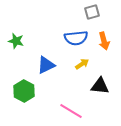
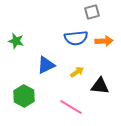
orange arrow: rotated 78 degrees counterclockwise
yellow arrow: moved 5 px left, 8 px down
green hexagon: moved 5 px down
pink line: moved 4 px up
